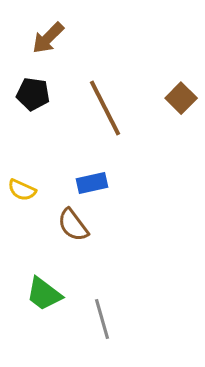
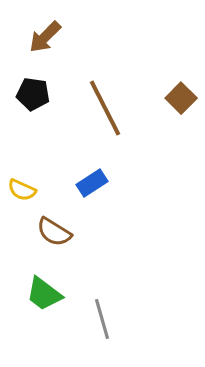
brown arrow: moved 3 px left, 1 px up
blue rectangle: rotated 20 degrees counterclockwise
brown semicircle: moved 19 px left, 7 px down; rotated 21 degrees counterclockwise
